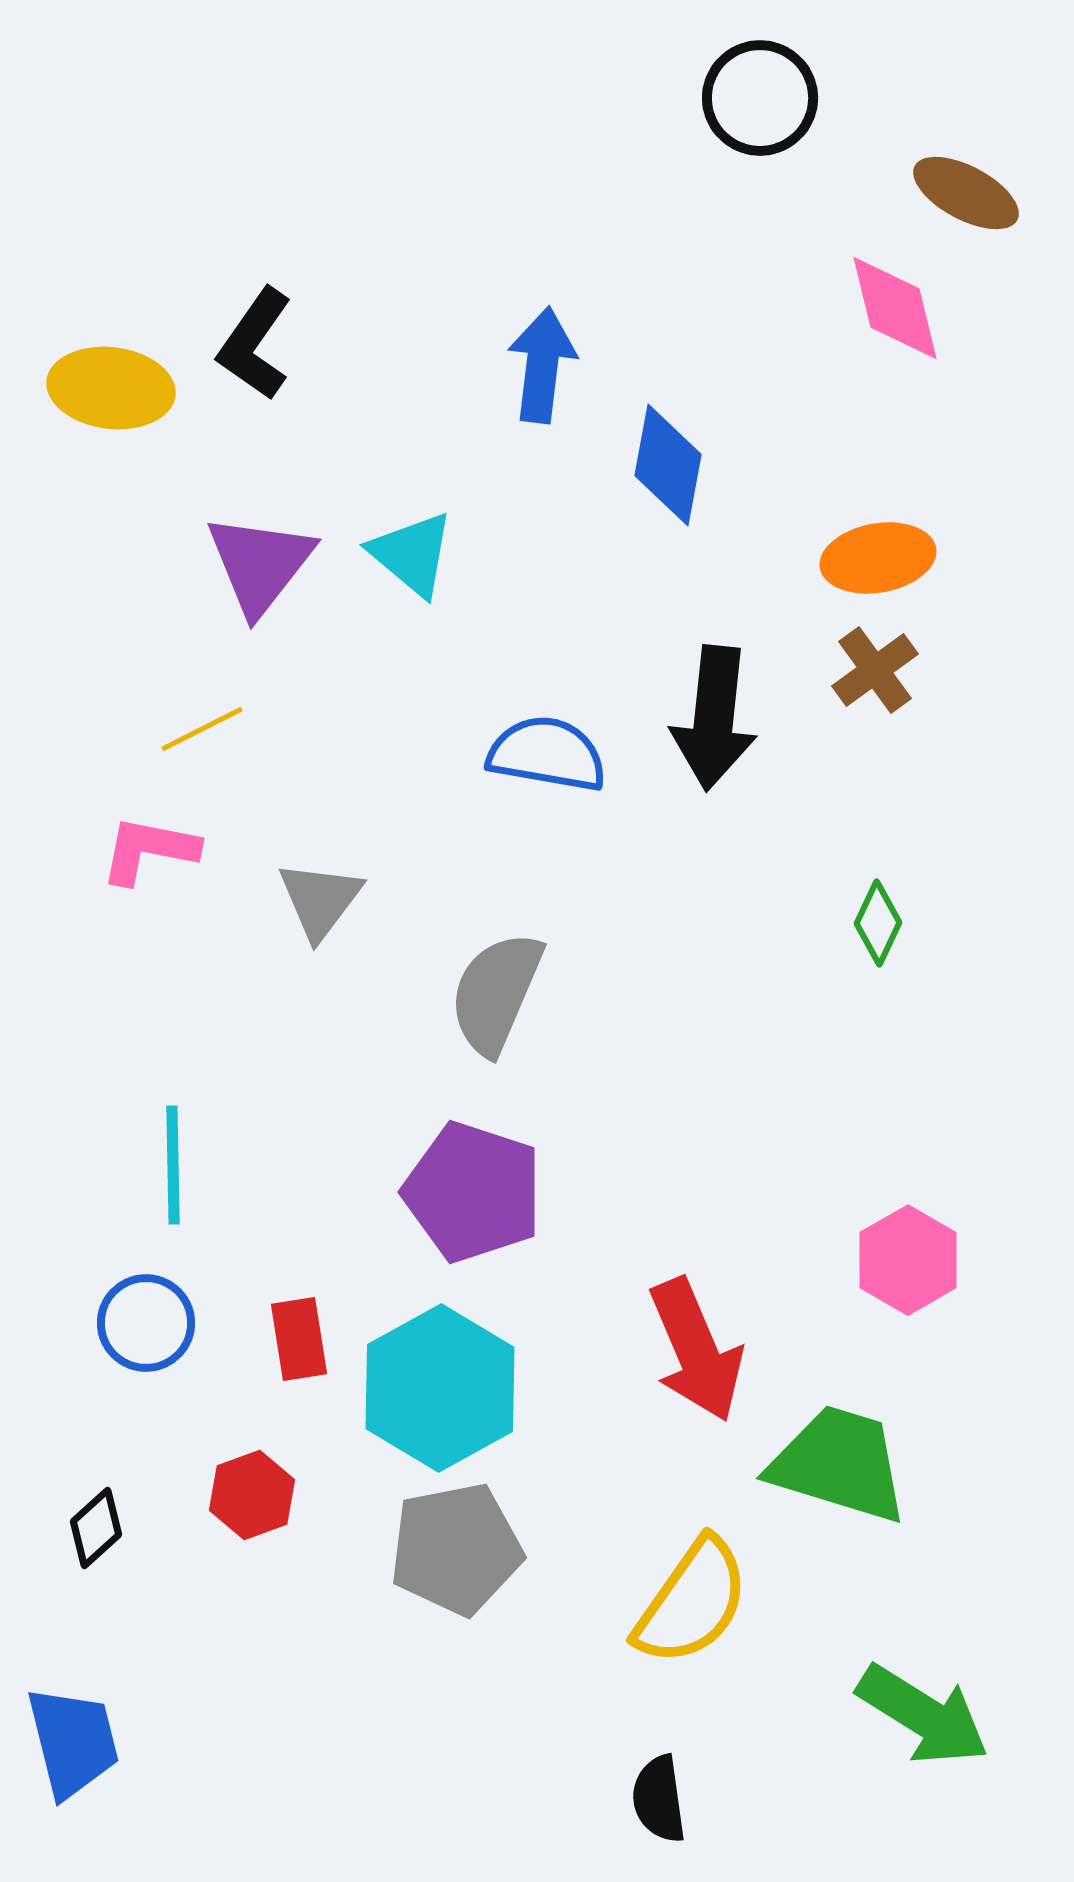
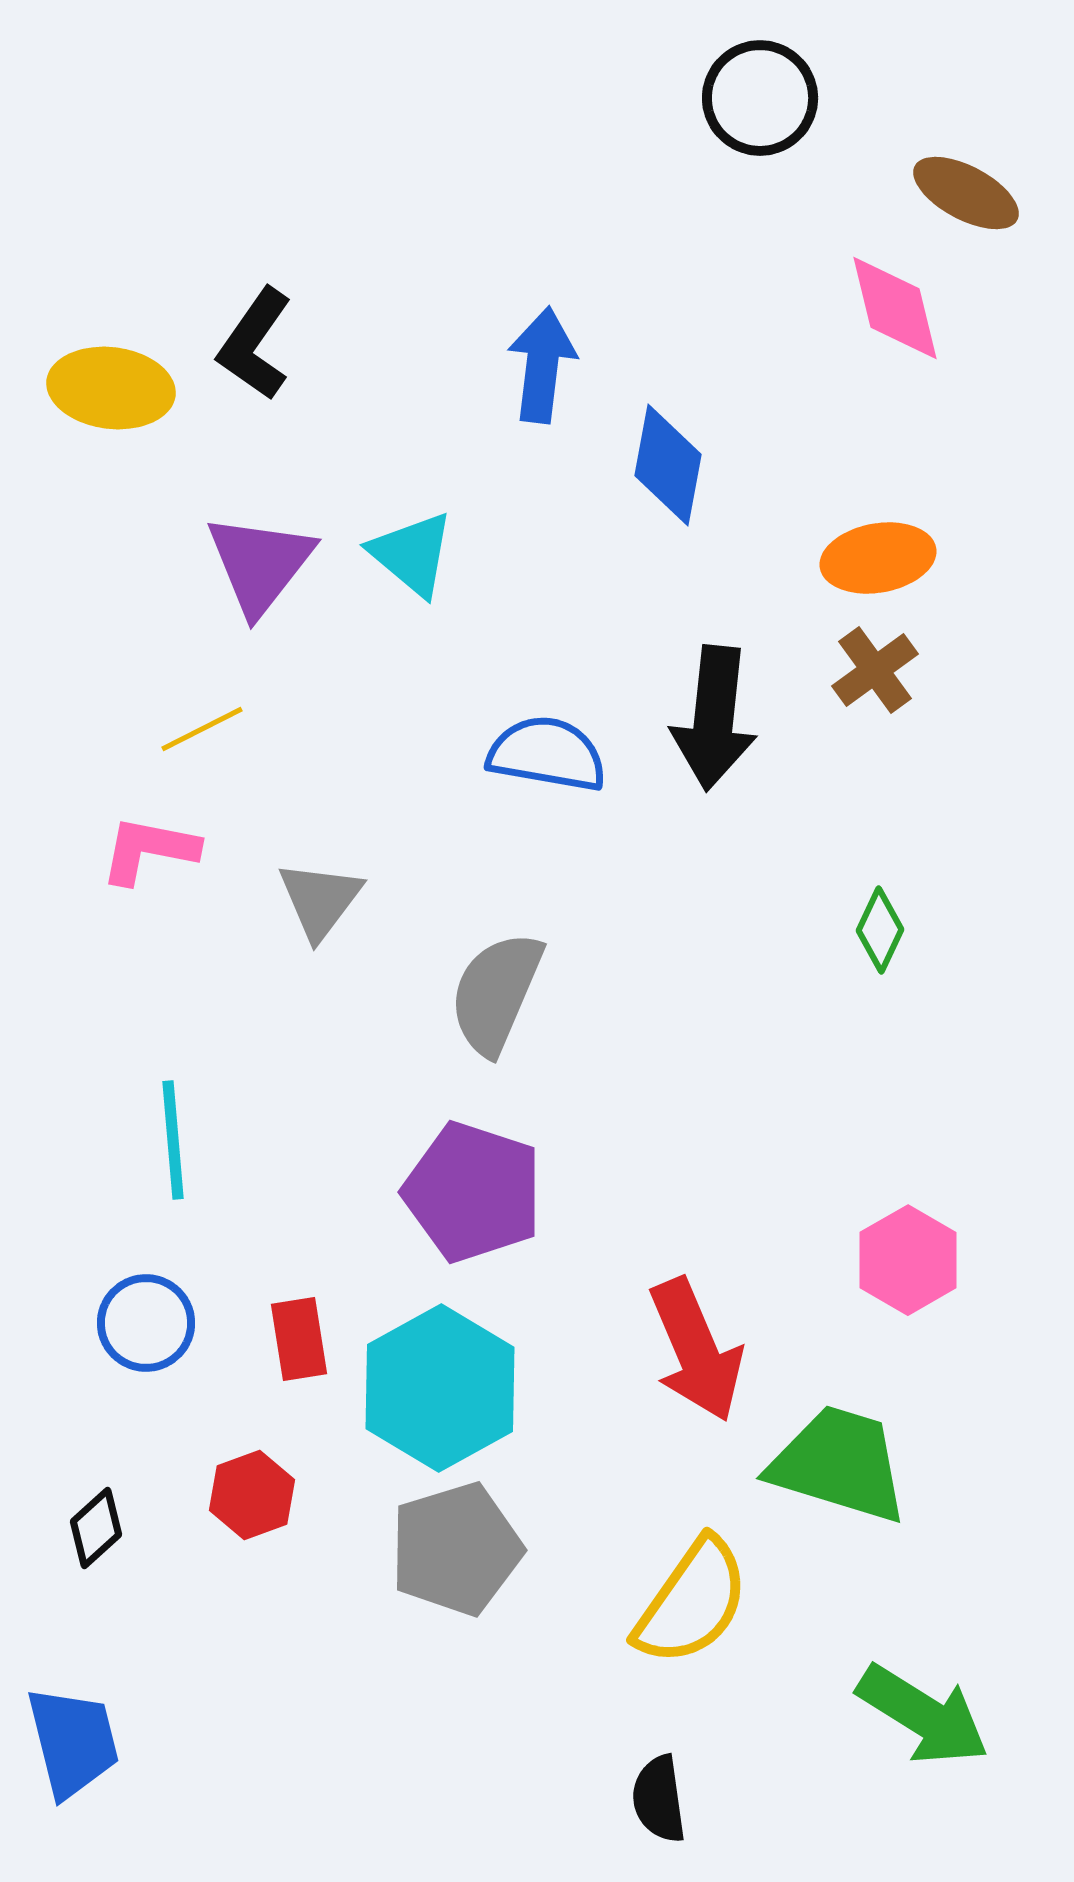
green diamond: moved 2 px right, 7 px down
cyan line: moved 25 px up; rotated 4 degrees counterclockwise
gray pentagon: rotated 6 degrees counterclockwise
